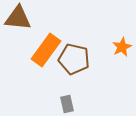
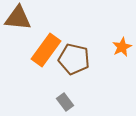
gray rectangle: moved 2 px left, 2 px up; rotated 24 degrees counterclockwise
